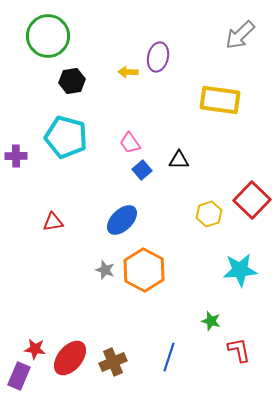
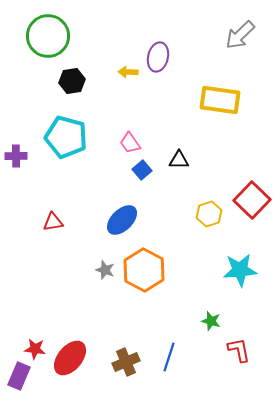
brown cross: moved 13 px right
